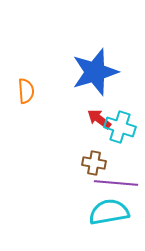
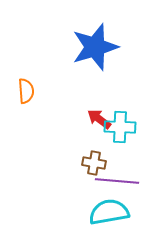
blue star: moved 25 px up
cyan cross: rotated 16 degrees counterclockwise
purple line: moved 1 px right, 2 px up
